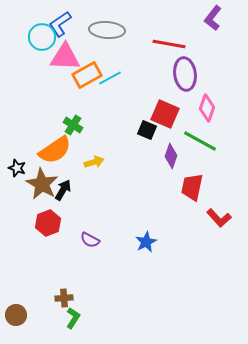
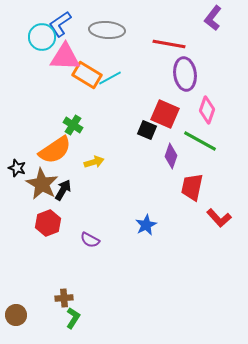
orange rectangle: rotated 60 degrees clockwise
pink diamond: moved 2 px down
blue star: moved 17 px up
